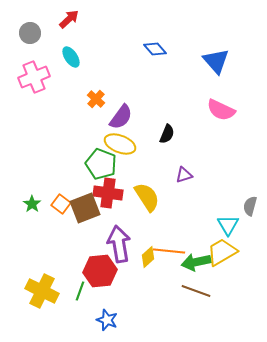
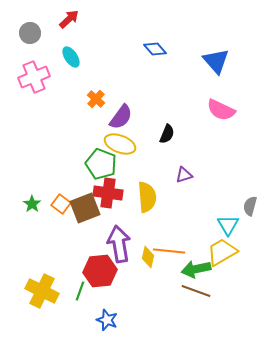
yellow semicircle: rotated 28 degrees clockwise
yellow diamond: rotated 35 degrees counterclockwise
green arrow: moved 7 px down
